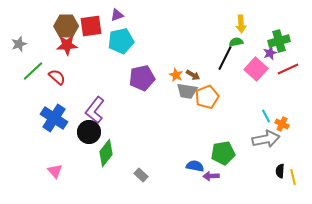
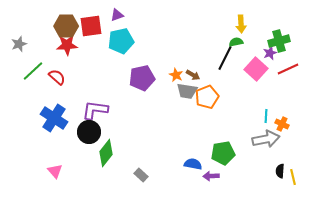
purple L-shape: rotated 60 degrees clockwise
cyan line: rotated 32 degrees clockwise
blue semicircle: moved 2 px left, 2 px up
